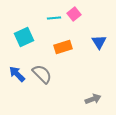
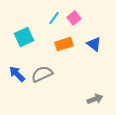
pink square: moved 4 px down
cyan line: rotated 48 degrees counterclockwise
blue triangle: moved 5 px left, 2 px down; rotated 21 degrees counterclockwise
orange rectangle: moved 1 px right, 3 px up
gray semicircle: rotated 70 degrees counterclockwise
gray arrow: moved 2 px right
